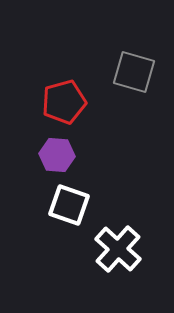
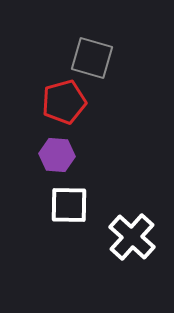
gray square: moved 42 px left, 14 px up
white square: rotated 18 degrees counterclockwise
white cross: moved 14 px right, 12 px up
